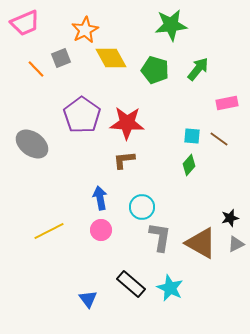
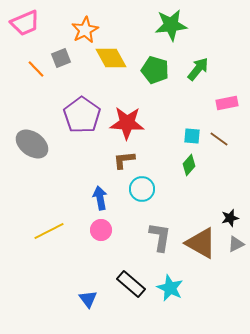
cyan circle: moved 18 px up
